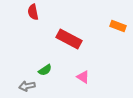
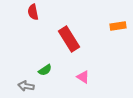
orange rectangle: rotated 28 degrees counterclockwise
red rectangle: rotated 30 degrees clockwise
gray arrow: moved 1 px left; rotated 21 degrees clockwise
